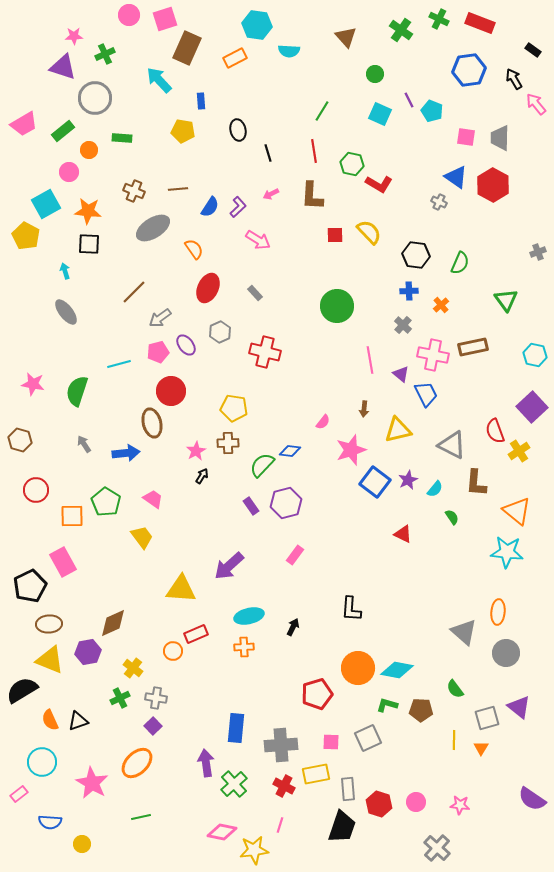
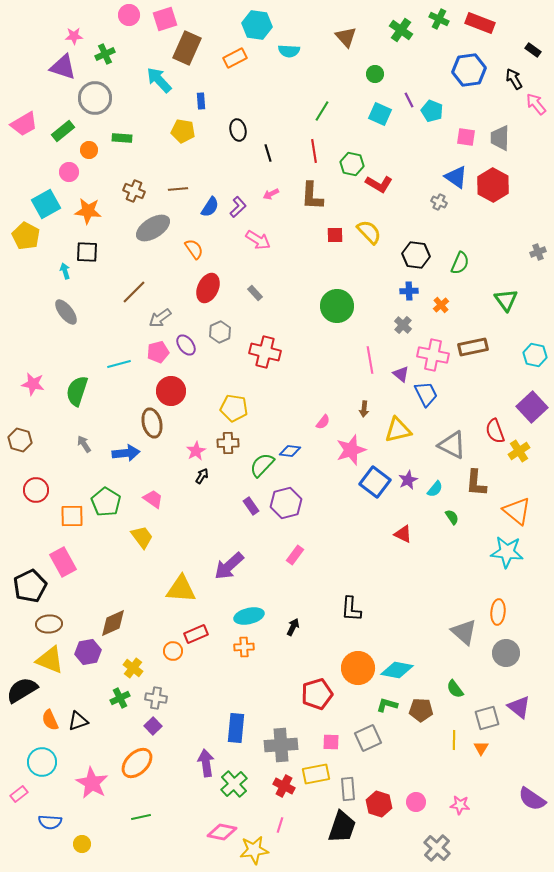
black square at (89, 244): moved 2 px left, 8 px down
